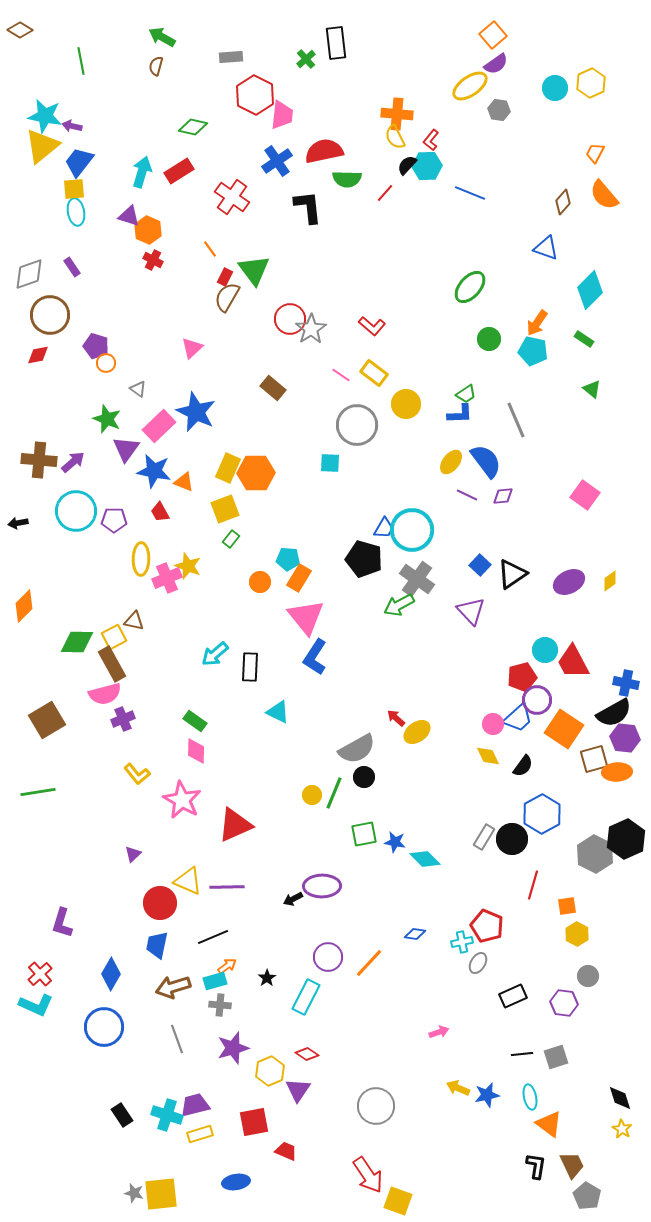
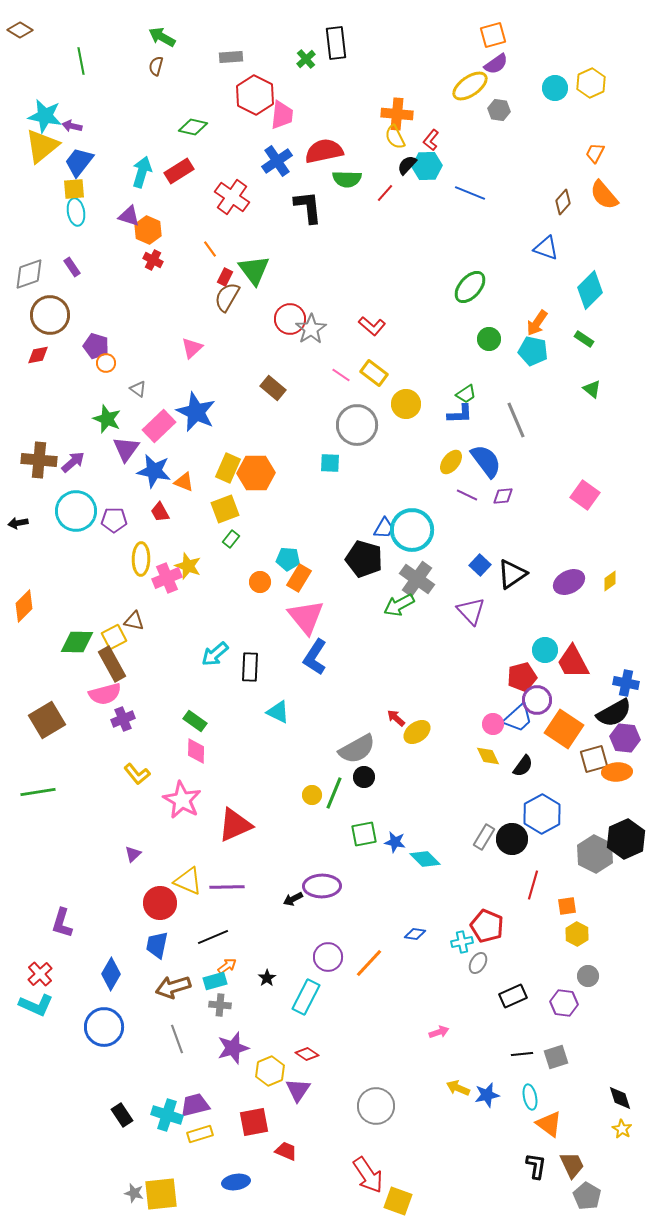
orange square at (493, 35): rotated 24 degrees clockwise
